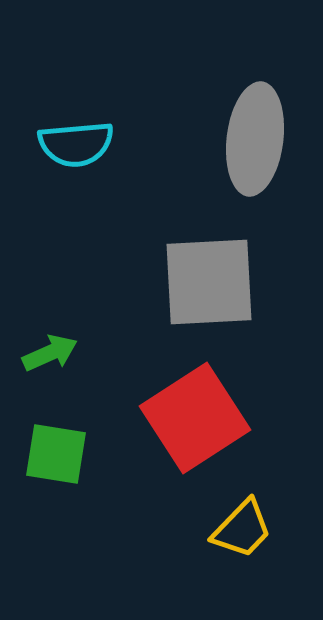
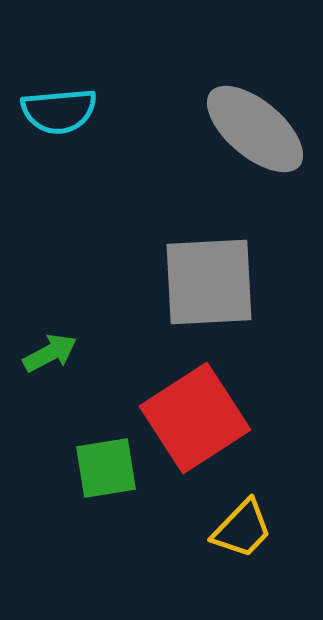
gray ellipse: moved 10 px up; rotated 57 degrees counterclockwise
cyan semicircle: moved 17 px left, 33 px up
green arrow: rotated 4 degrees counterclockwise
green square: moved 50 px right, 14 px down; rotated 18 degrees counterclockwise
